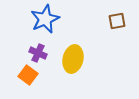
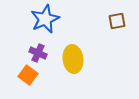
yellow ellipse: rotated 20 degrees counterclockwise
